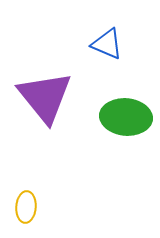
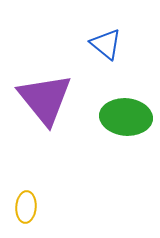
blue triangle: moved 1 px left; rotated 16 degrees clockwise
purple triangle: moved 2 px down
